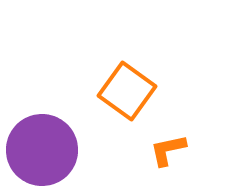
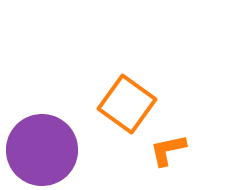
orange square: moved 13 px down
